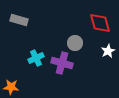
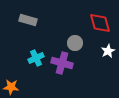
gray rectangle: moved 9 px right
